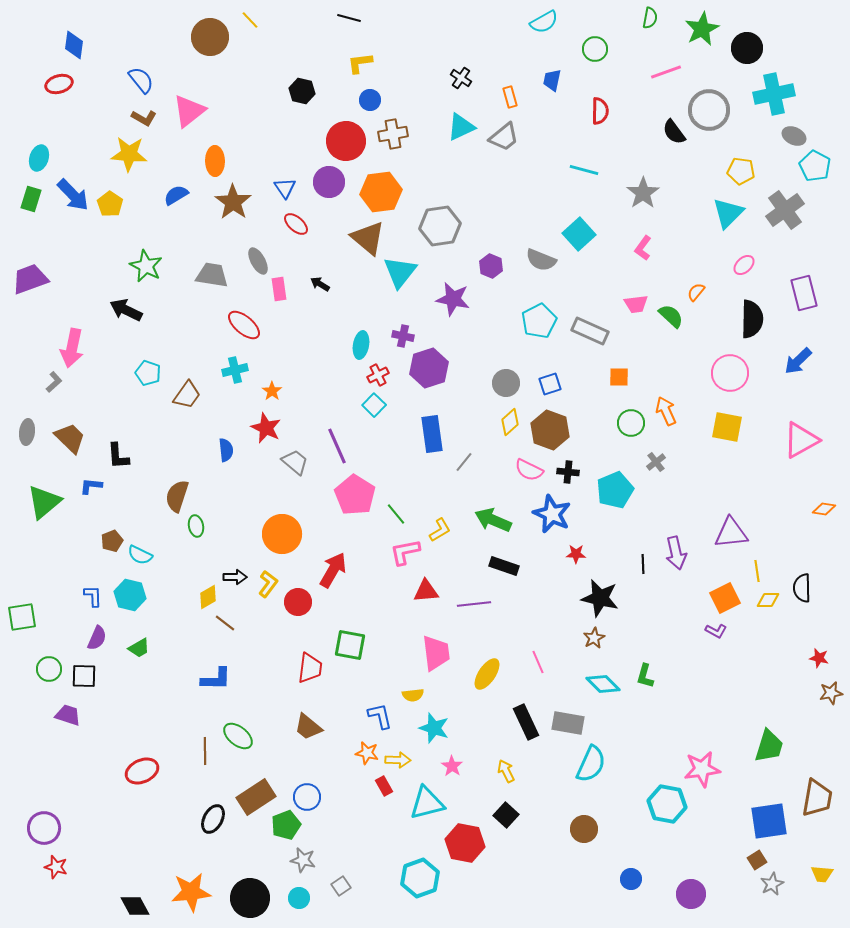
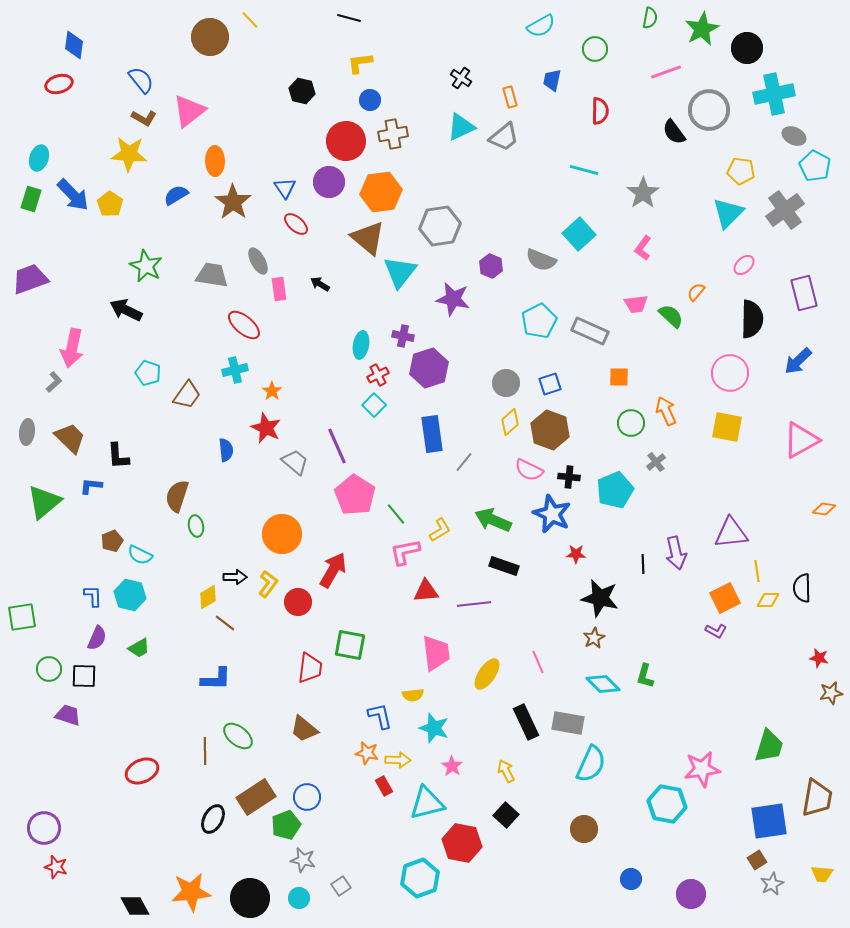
cyan semicircle at (544, 22): moved 3 px left, 4 px down
black cross at (568, 472): moved 1 px right, 5 px down
brown trapezoid at (308, 727): moved 4 px left, 2 px down
red hexagon at (465, 843): moved 3 px left
